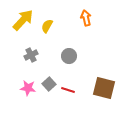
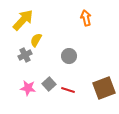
yellow semicircle: moved 11 px left, 14 px down
gray cross: moved 6 px left
brown square: rotated 35 degrees counterclockwise
